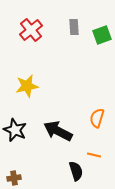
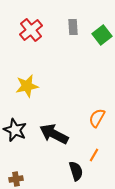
gray rectangle: moved 1 px left
green square: rotated 18 degrees counterclockwise
orange semicircle: rotated 12 degrees clockwise
black arrow: moved 4 px left, 3 px down
orange line: rotated 72 degrees counterclockwise
brown cross: moved 2 px right, 1 px down
